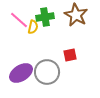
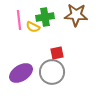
brown star: rotated 25 degrees counterclockwise
pink line: rotated 42 degrees clockwise
yellow semicircle: rotated 104 degrees clockwise
red square: moved 13 px left, 2 px up
gray circle: moved 5 px right
